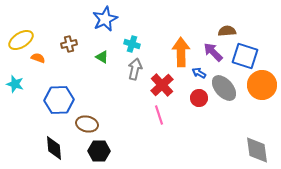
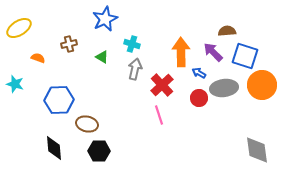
yellow ellipse: moved 2 px left, 12 px up
gray ellipse: rotated 56 degrees counterclockwise
